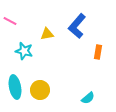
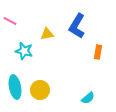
blue L-shape: rotated 10 degrees counterclockwise
